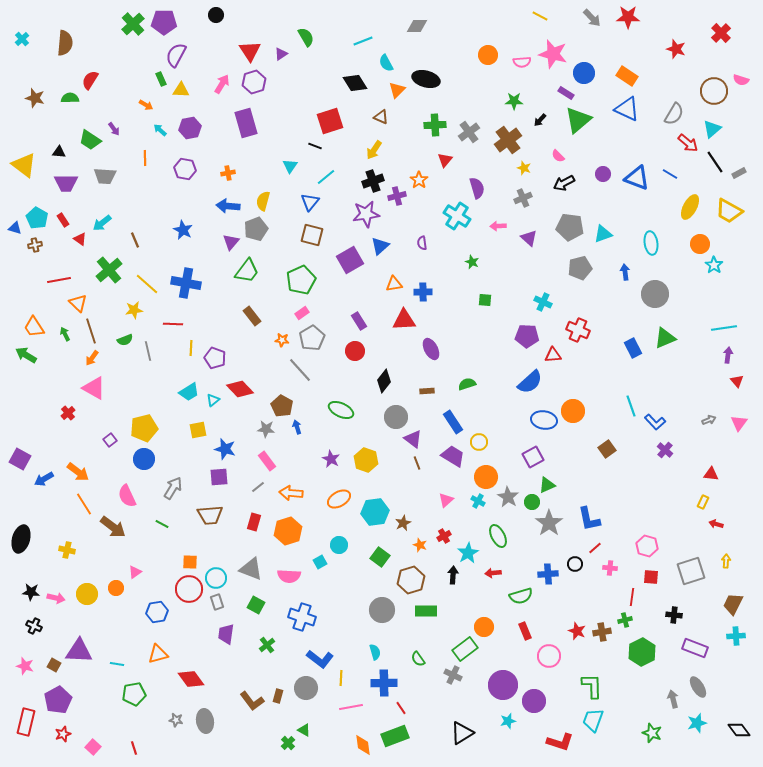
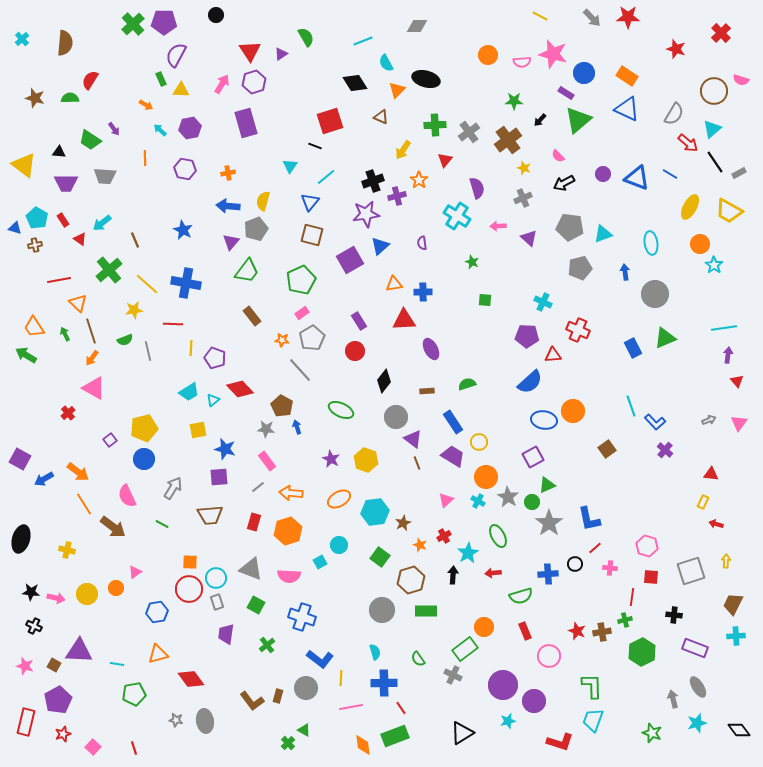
yellow arrow at (374, 150): moved 29 px right
